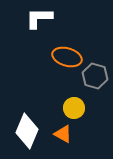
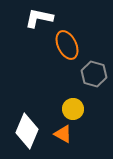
white L-shape: rotated 12 degrees clockwise
orange ellipse: moved 12 px up; rotated 48 degrees clockwise
gray hexagon: moved 1 px left, 2 px up
yellow circle: moved 1 px left, 1 px down
